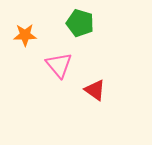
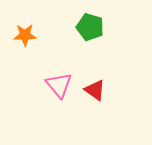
green pentagon: moved 10 px right, 4 px down
pink triangle: moved 20 px down
